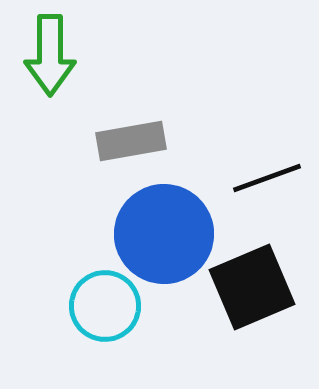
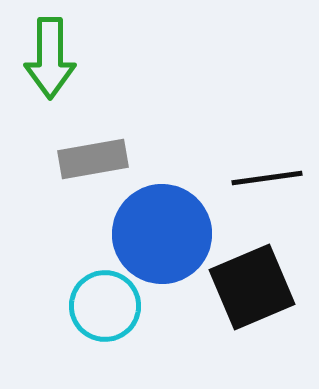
green arrow: moved 3 px down
gray rectangle: moved 38 px left, 18 px down
black line: rotated 12 degrees clockwise
blue circle: moved 2 px left
